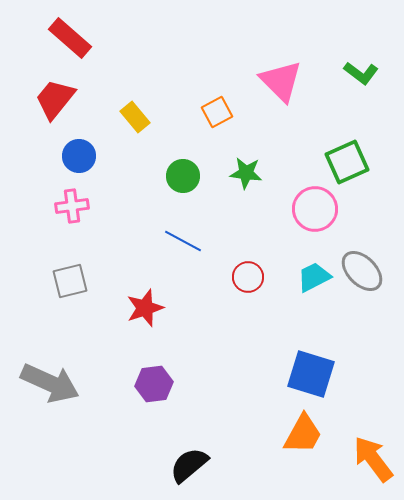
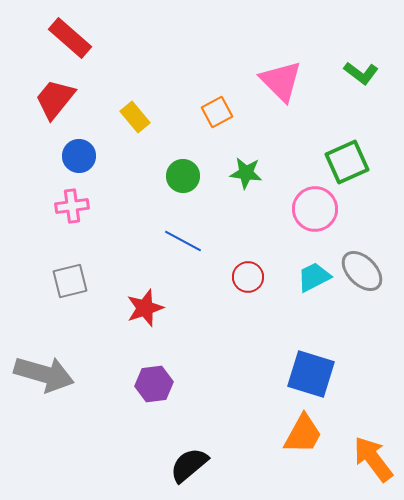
gray arrow: moved 6 px left, 9 px up; rotated 8 degrees counterclockwise
